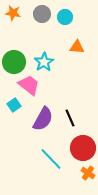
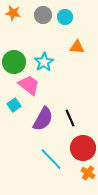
gray circle: moved 1 px right, 1 px down
